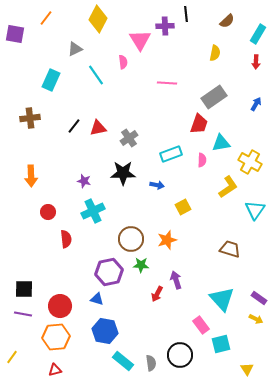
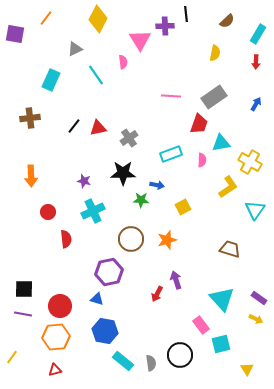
pink line at (167, 83): moved 4 px right, 13 px down
green star at (141, 265): moved 65 px up
